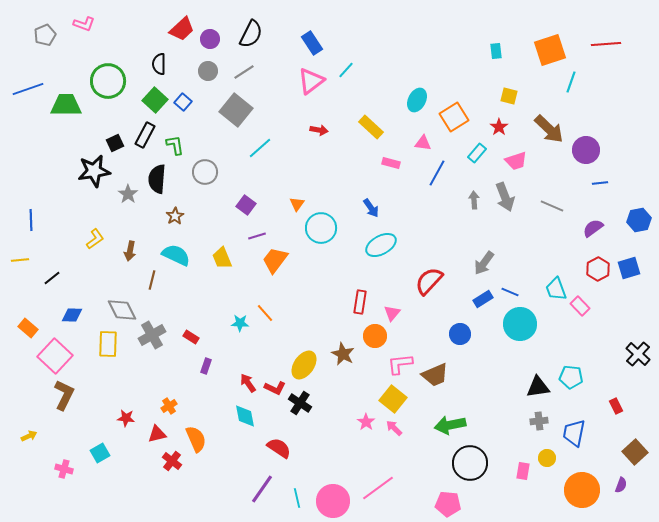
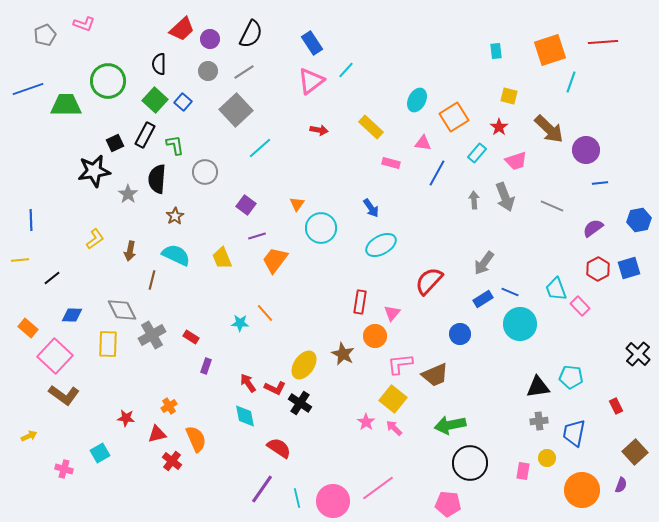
red line at (606, 44): moved 3 px left, 2 px up
gray square at (236, 110): rotated 8 degrees clockwise
brown L-shape at (64, 395): rotated 100 degrees clockwise
